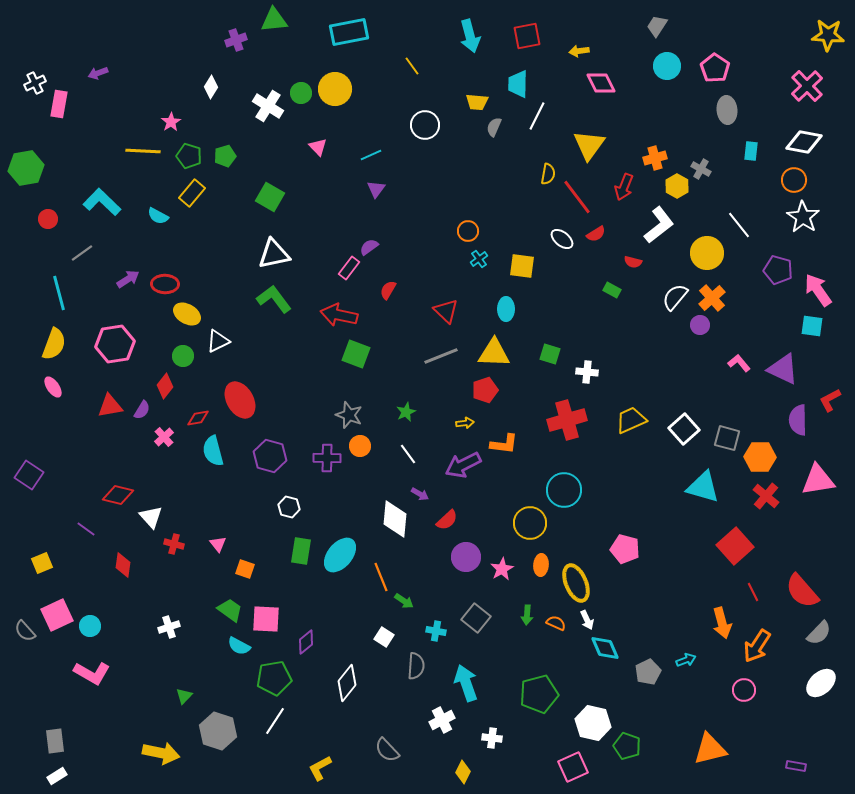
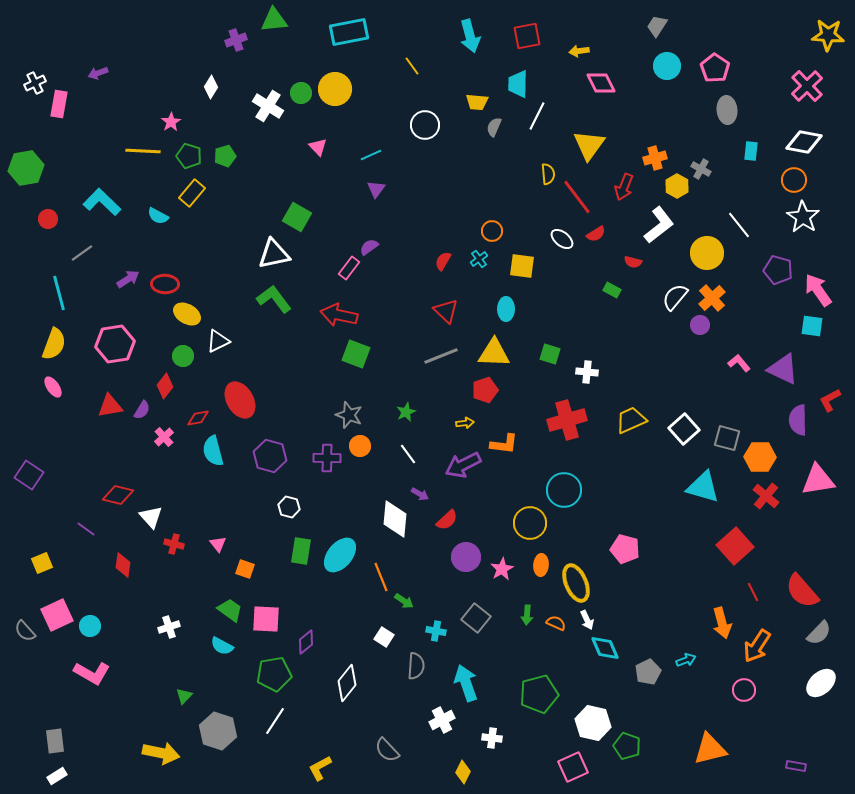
yellow semicircle at (548, 174): rotated 15 degrees counterclockwise
green square at (270, 197): moved 27 px right, 20 px down
orange circle at (468, 231): moved 24 px right
red semicircle at (388, 290): moved 55 px right, 29 px up
cyan semicircle at (239, 646): moved 17 px left
green pentagon at (274, 678): moved 4 px up
